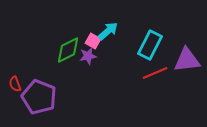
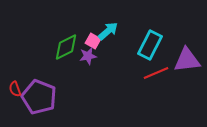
green diamond: moved 2 px left, 3 px up
red line: moved 1 px right
red semicircle: moved 5 px down
